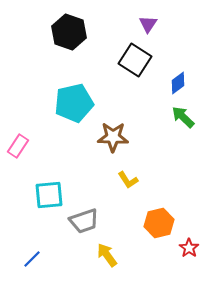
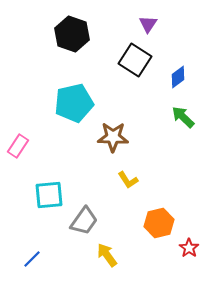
black hexagon: moved 3 px right, 2 px down
blue diamond: moved 6 px up
gray trapezoid: rotated 36 degrees counterclockwise
